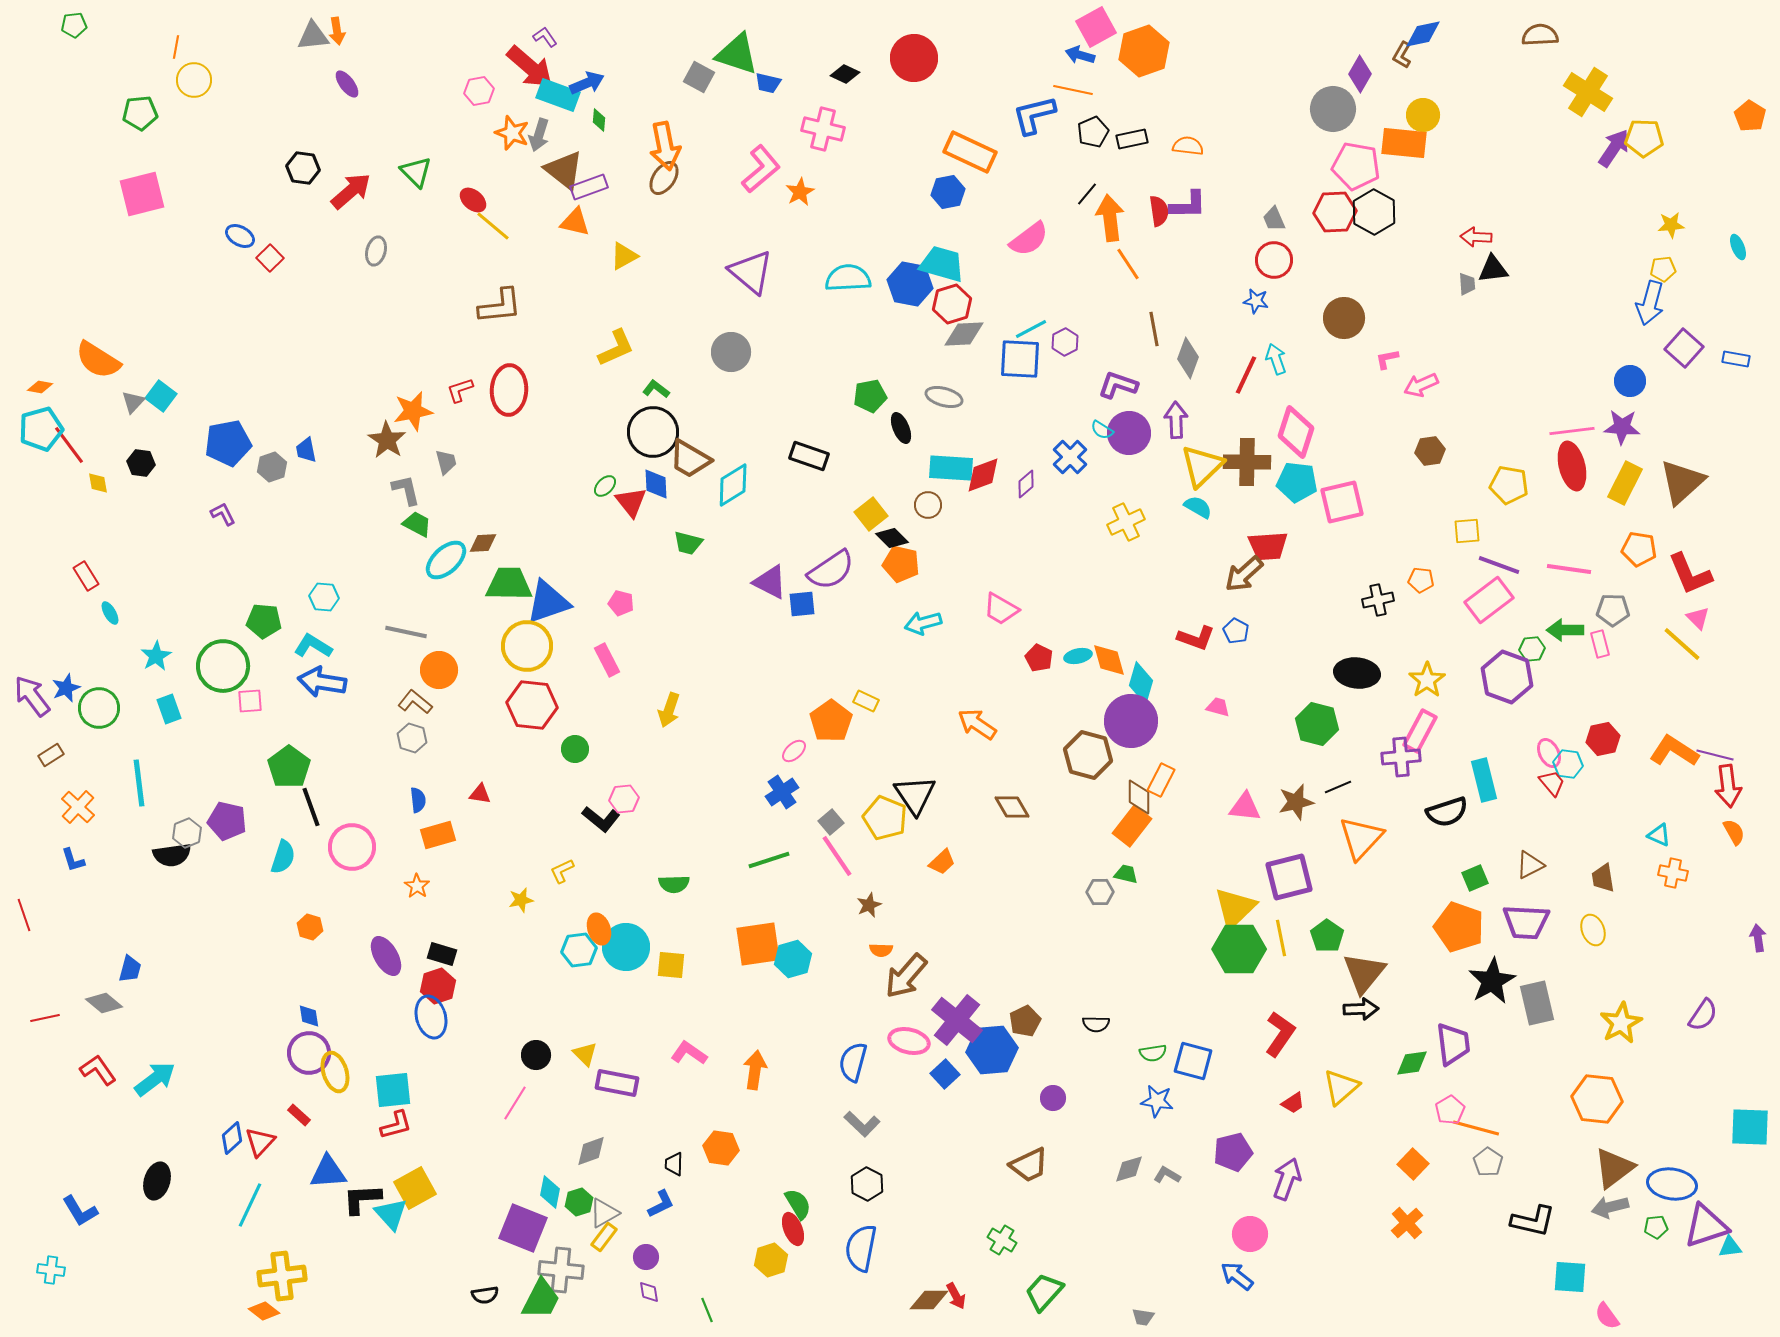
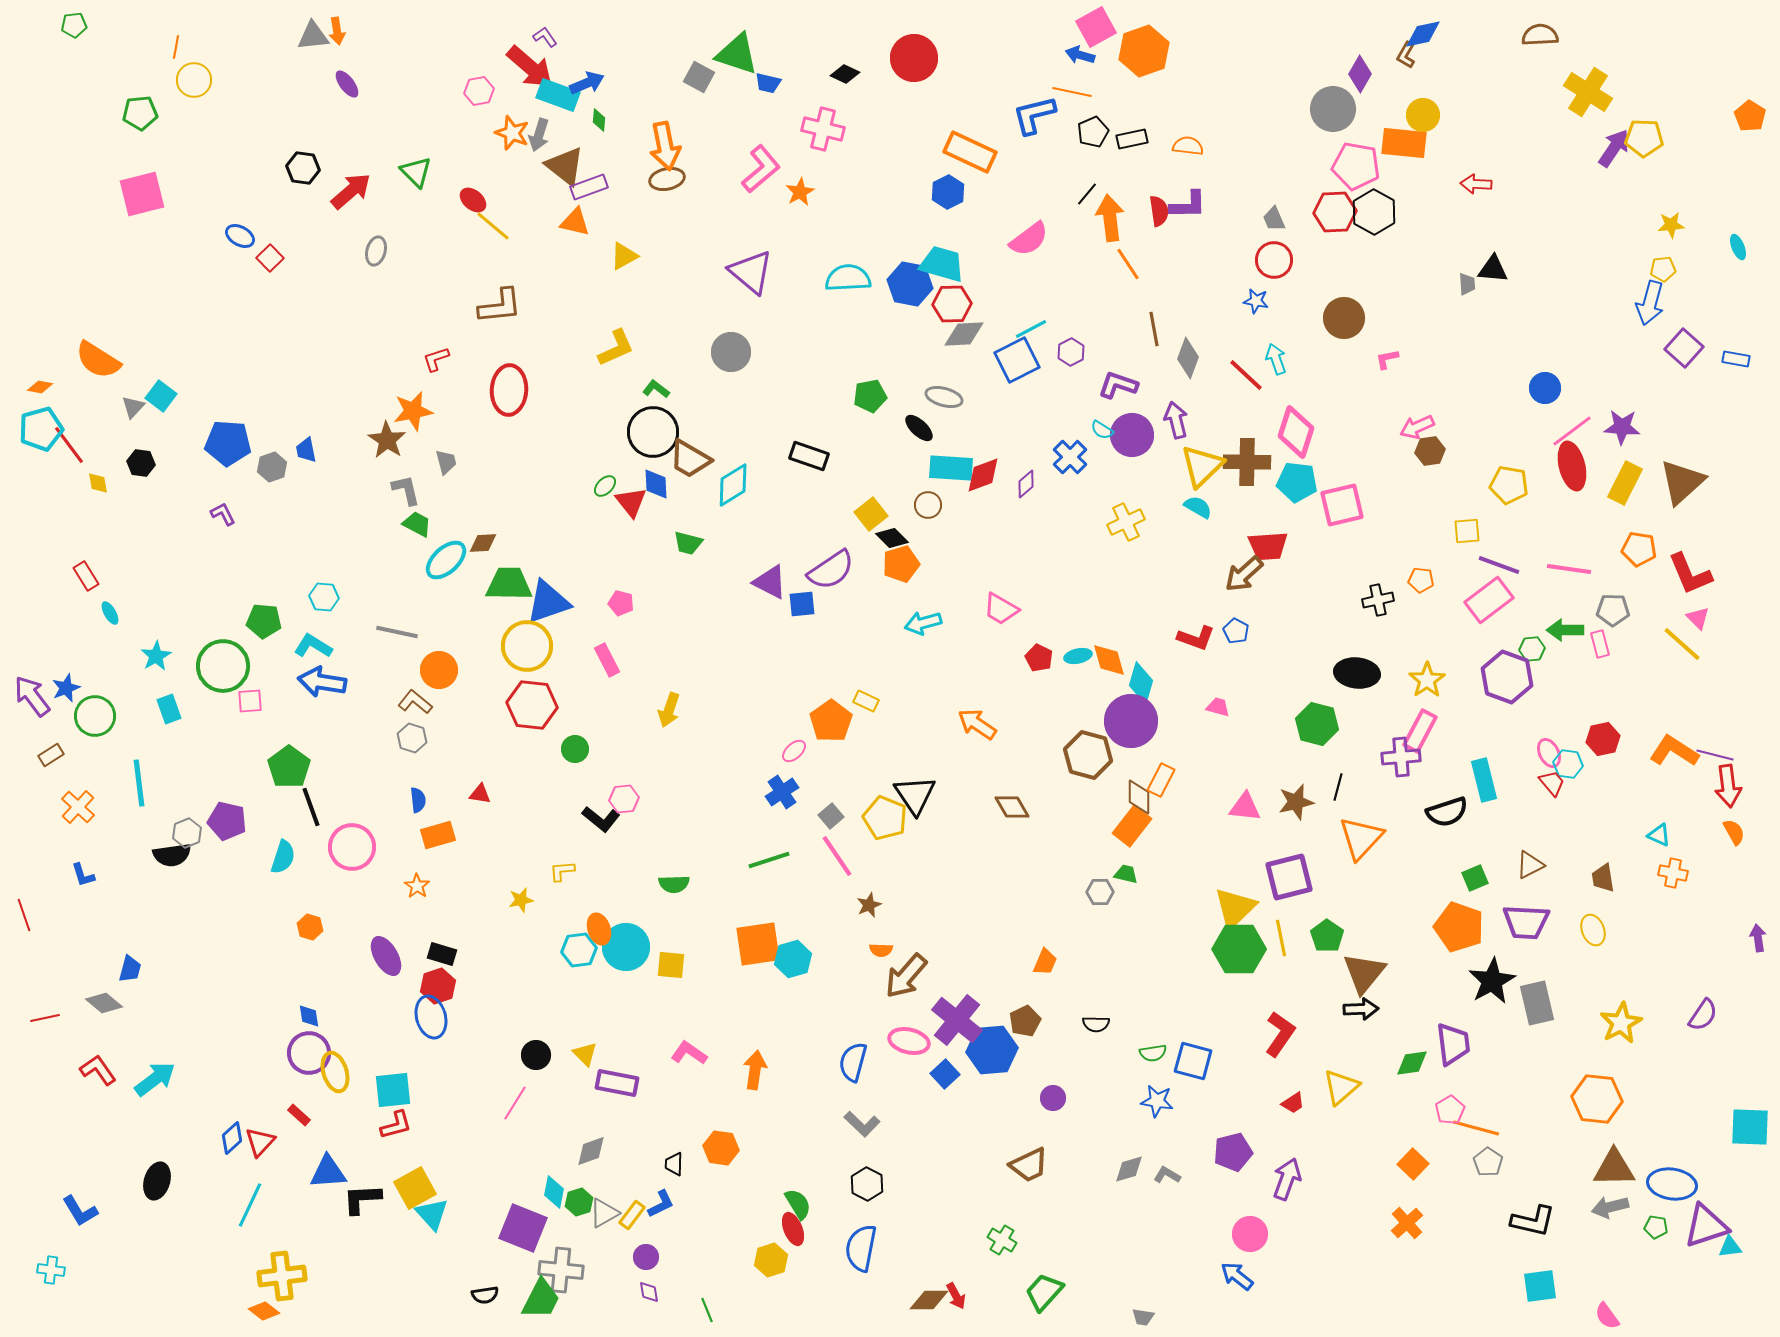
brown L-shape at (1402, 55): moved 4 px right
orange line at (1073, 90): moved 1 px left, 2 px down
brown triangle at (564, 170): moved 1 px right, 4 px up
brown ellipse at (664, 178): moved 3 px right, 1 px down; rotated 44 degrees clockwise
blue hexagon at (948, 192): rotated 16 degrees counterclockwise
red arrow at (1476, 237): moved 53 px up
black triangle at (1493, 269): rotated 12 degrees clockwise
red hexagon at (952, 304): rotated 15 degrees clockwise
purple hexagon at (1065, 342): moved 6 px right, 10 px down
blue square at (1020, 359): moved 3 px left, 1 px down; rotated 30 degrees counterclockwise
red line at (1246, 375): rotated 72 degrees counterclockwise
blue circle at (1630, 381): moved 85 px left, 7 px down
pink arrow at (1421, 385): moved 4 px left, 42 px down
red L-shape at (460, 390): moved 24 px left, 31 px up
gray triangle at (133, 402): moved 5 px down
purple arrow at (1176, 420): rotated 12 degrees counterclockwise
black ellipse at (901, 428): moved 18 px right; rotated 24 degrees counterclockwise
pink line at (1572, 431): rotated 30 degrees counterclockwise
purple circle at (1129, 433): moved 3 px right, 2 px down
blue pentagon at (228, 443): rotated 15 degrees clockwise
pink square at (1342, 502): moved 3 px down
orange pentagon at (901, 564): rotated 30 degrees counterclockwise
gray line at (406, 632): moved 9 px left
green circle at (99, 708): moved 4 px left, 8 px down
black line at (1338, 787): rotated 52 degrees counterclockwise
gray square at (831, 822): moved 6 px up
blue L-shape at (73, 860): moved 10 px right, 15 px down
orange trapezoid at (942, 862): moved 103 px right, 100 px down; rotated 24 degrees counterclockwise
yellow L-shape at (562, 871): rotated 20 degrees clockwise
brown triangle at (1614, 1168): rotated 36 degrees clockwise
cyan diamond at (550, 1192): moved 4 px right
cyan triangle at (391, 1214): moved 41 px right
green pentagon at (1656, 1227): rotated 15 degrees clockwise
yellow rectangle at (604, 1237): moved 28 px right, 22 px up
cyan square at (1570, 1277): moved 30 px left, 9 px down; rotated 12 degrees counterclockwise
